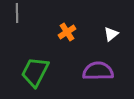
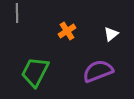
orange cross: moved 1 px up
purple semicircle: rotated 20 degrees counterclockwise
